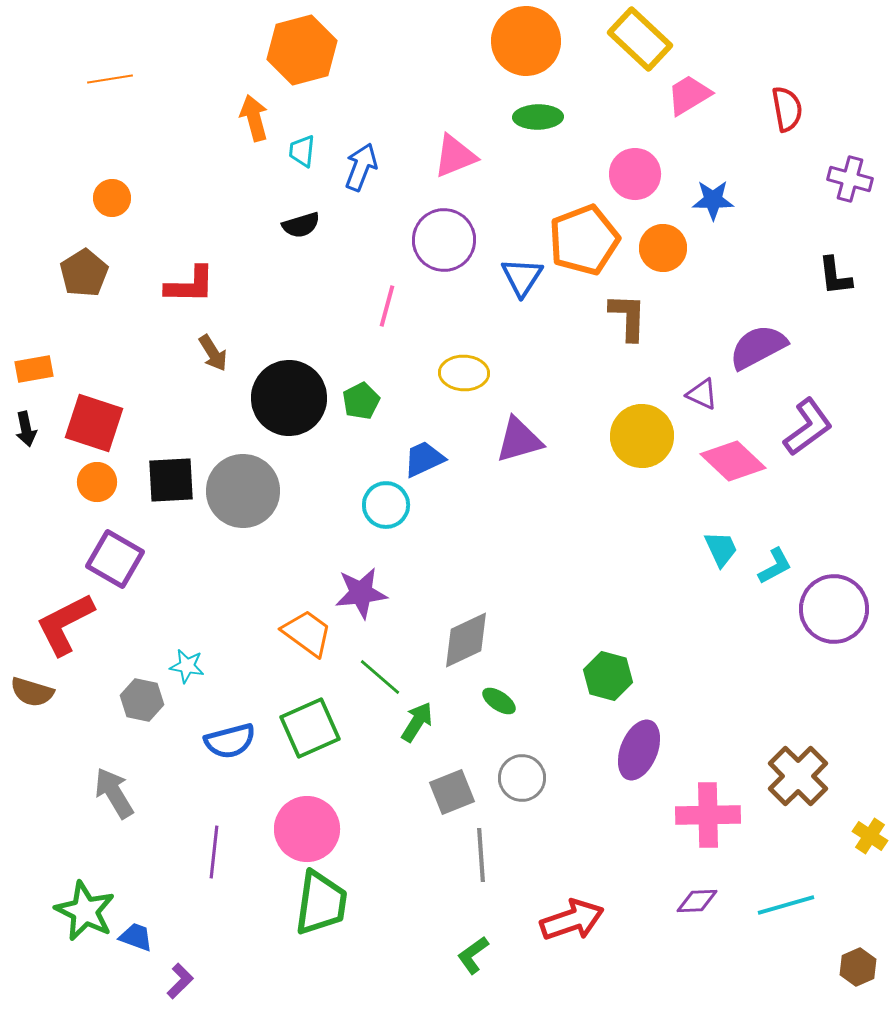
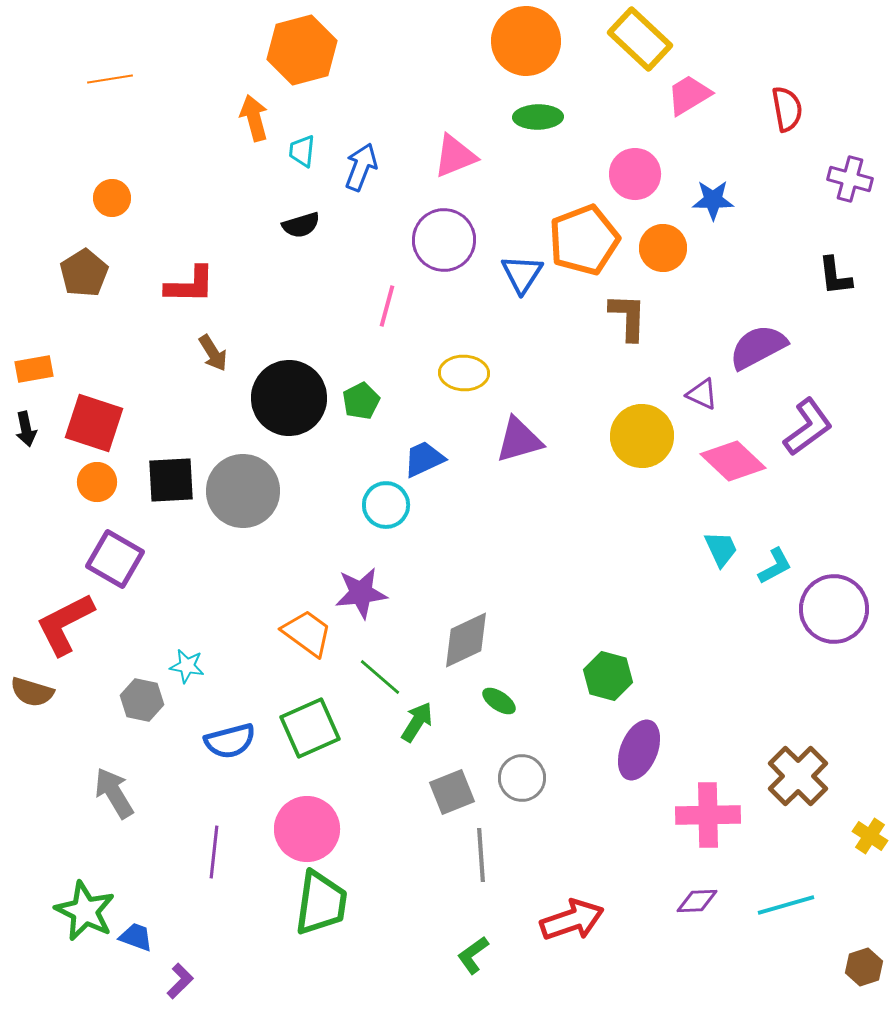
blue triangle at (522, 277): moved 3 px up
brown hexagon at (858, 967): moved 6 px right; rotated 6 degrees clockwise
